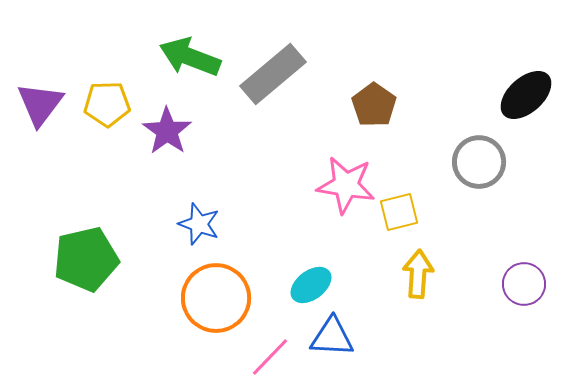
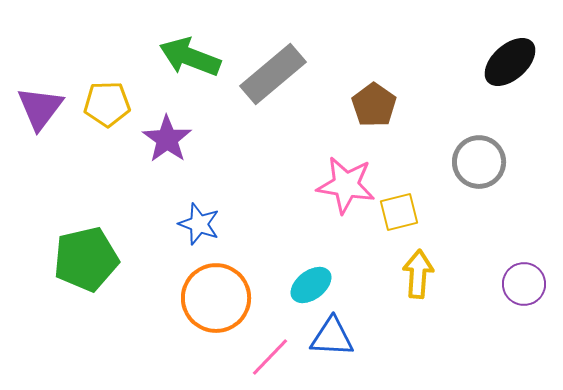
black ellipse: moved 16 px left, 33 px up
purple triangle: moved 4 px down
purple star: moved 8 px down
